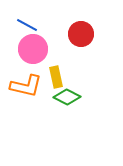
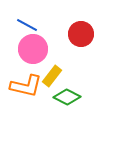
yellow rectangle: moved 4 px left, 1 px up; rotated 50 degrees clockwise
